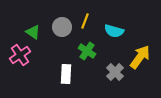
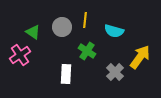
yellow line: moved 1 px up; rotated 14 degrees counterclockwise
